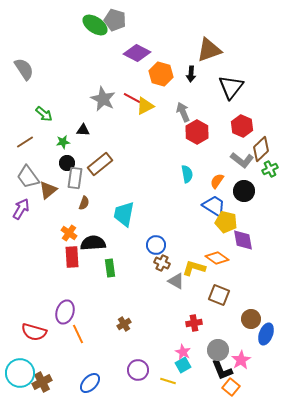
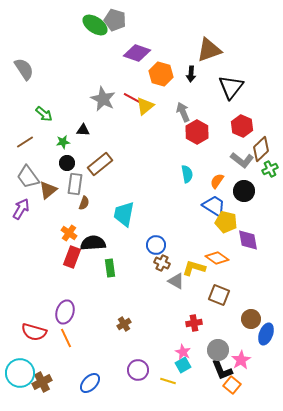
purple diamond at (137, 53): rotated 8 degrees counterclockwise
yellow triangle at (145, 106): rotated 12 degrees counterclockwise
gray rectangle at (75, 178): moved 6 px down
purple diamond at (243, 240): moved 5 px right
red rectangle at (72, 257): rotated 25 degrees clockwise
orange line at (78, 334): moved 12 px left, 4 px down
orange square at (231, 387): moved 1 px right, 2 px up
